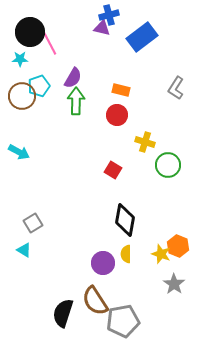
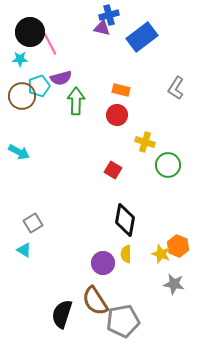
purple semicircle: moved 12 px left; rotated 45 degrees clockwise
gray star: rotated 25 degrees counterclockwise
black semicircle: moved 1 px left, 1 px down
